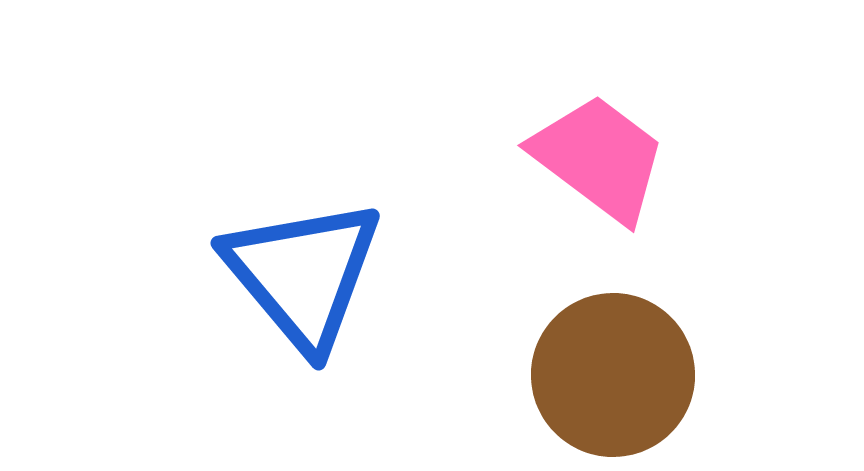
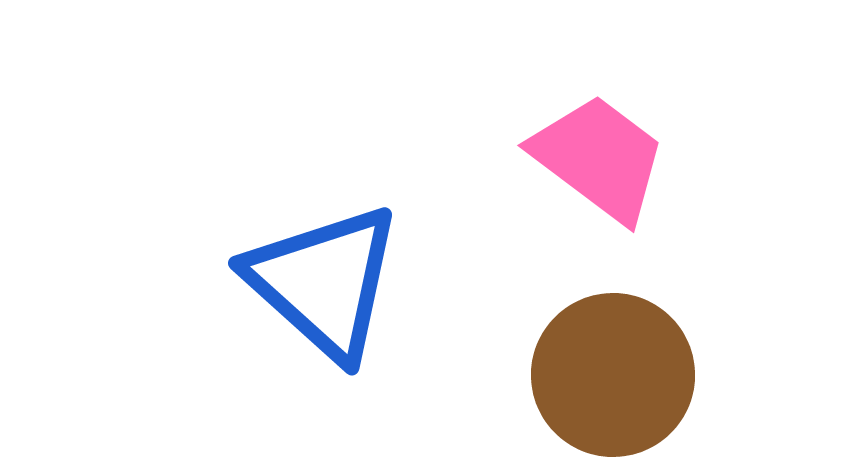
blue triangle: moved 21 px right, 8 px down; rotated 8 degrees counterclockwise
